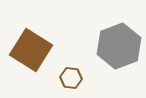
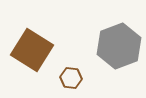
brown square: moved 1 px right
